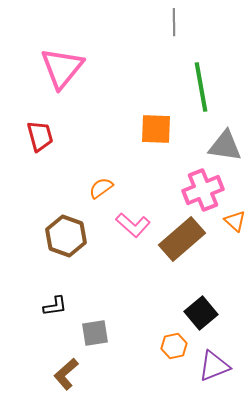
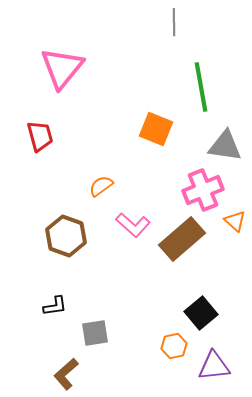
orange square: rotated 20 degrees clockwise
orange semicircle: moved 2 px up
purple triangle: rotated 16 degrees clockwise
